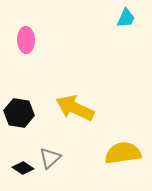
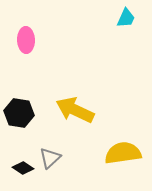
yellow arrow: moved 2 px down
